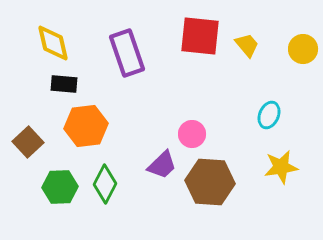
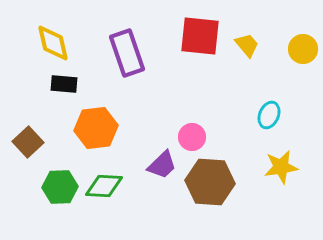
orange hexagon: moved 10 px right, 2 px down
pink circle: moved 3 px down
green diamond: moved 1 px left, 2 px down; rotated 66 degrees clockwise
